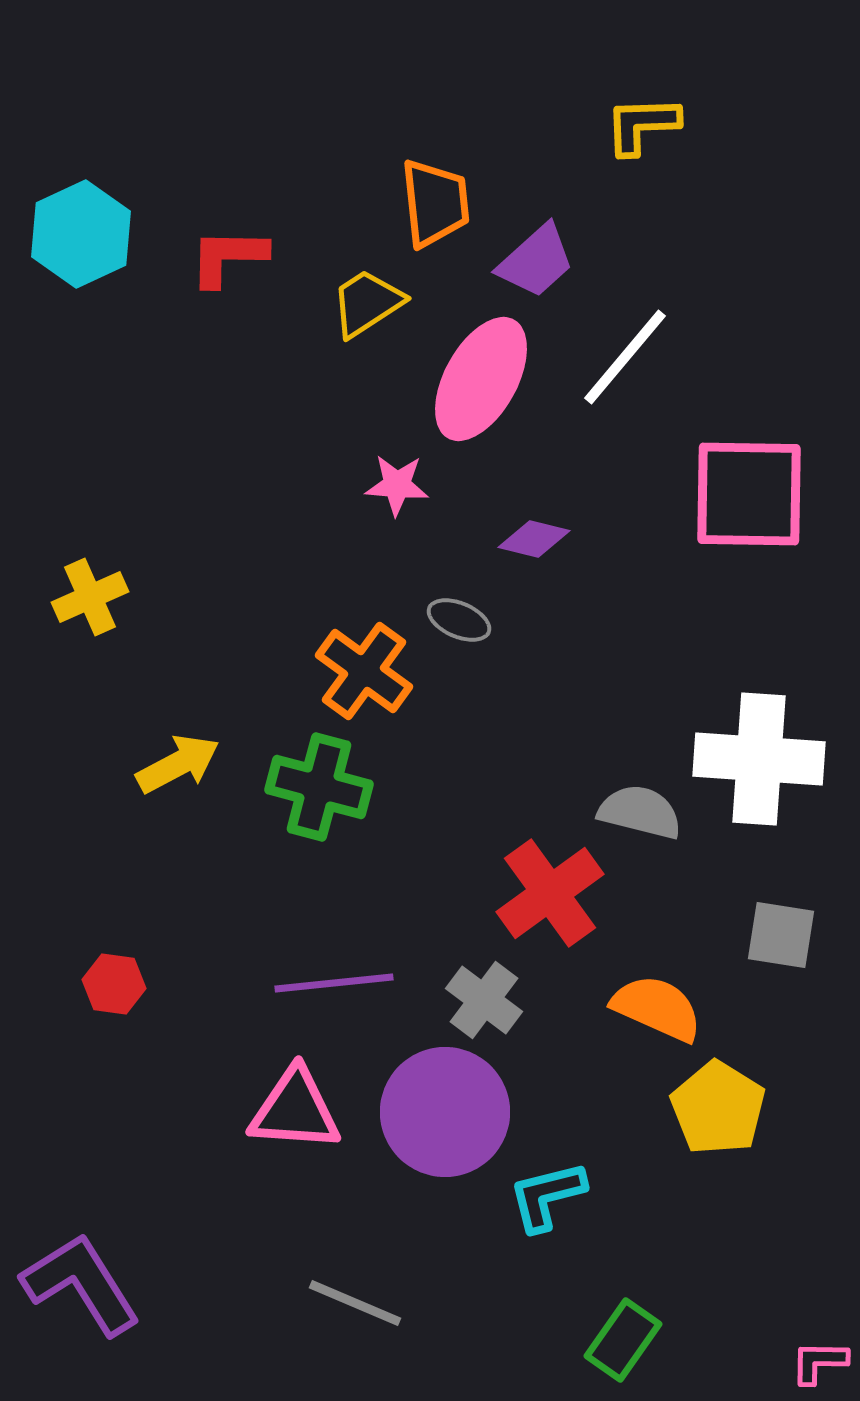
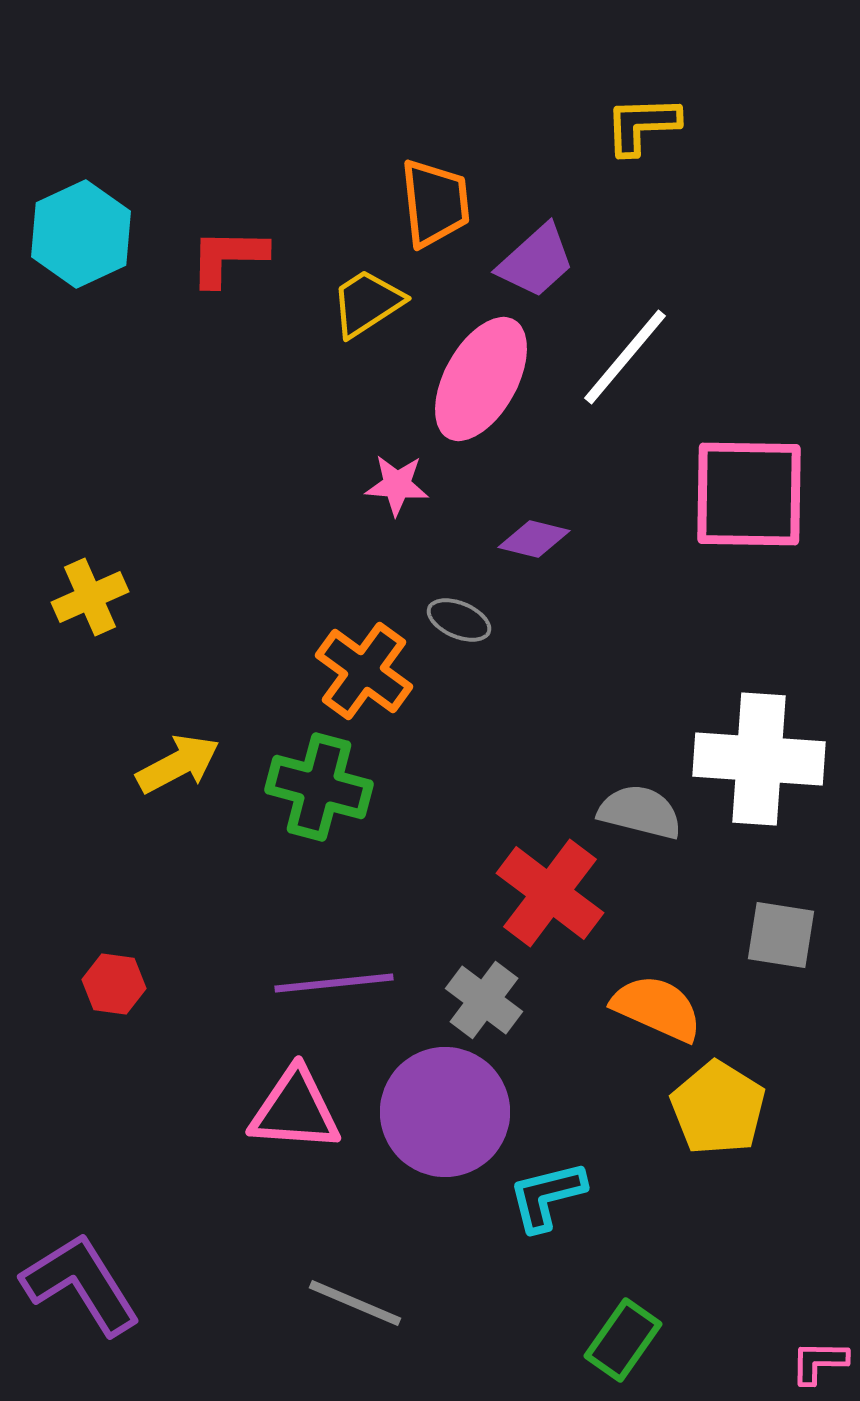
red cross: rotated 17 degrees counterclockwise
